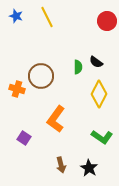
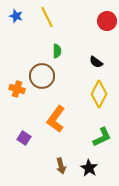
green semicircle: moved 21 px left, 16 px up
brown circle: moved 1 px right
green L-shape: rotated 60 degrees counterclockwise
brown arrow: moved 1 px down
